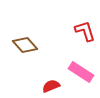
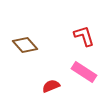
red L-shape: moved 1 px left, 5 px down
pink rectangle: moved 3 px right
